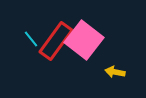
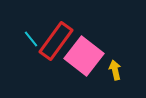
pink square: moved 16 px down
yellow arrow: moved 2 px up; rotated 66 degrees clockwise
